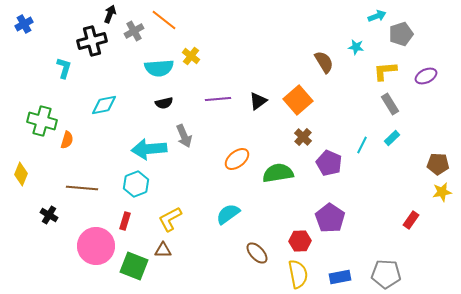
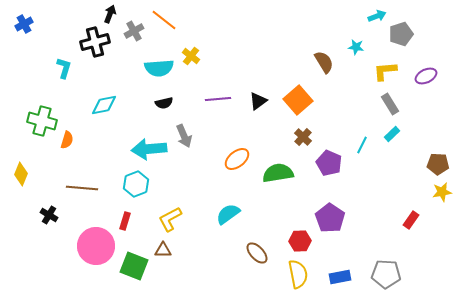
black cross at (92, 41): moved 3 px right, 1 px down
cyan rectangle at (392, 138): moved 4 px up
